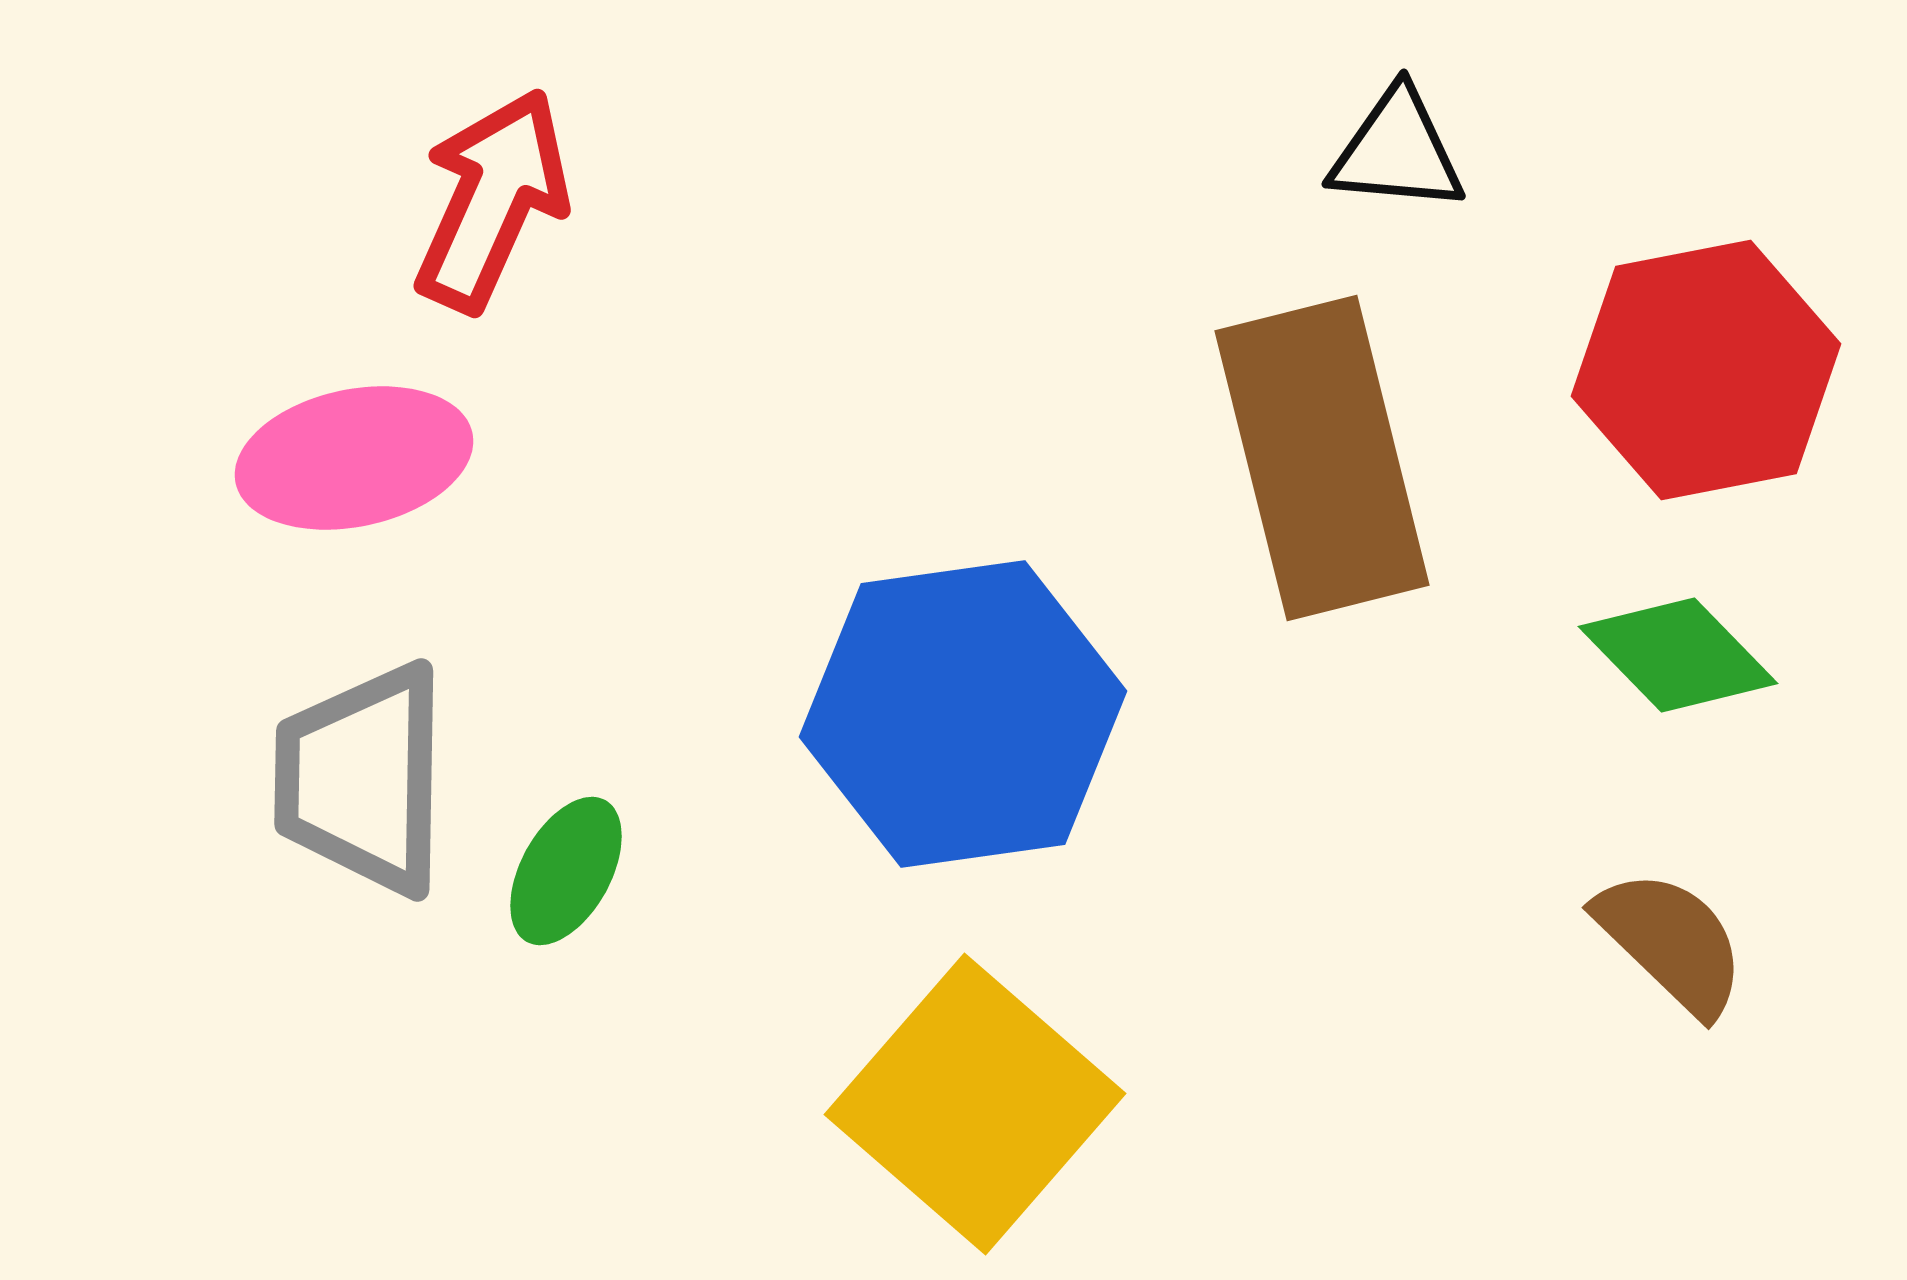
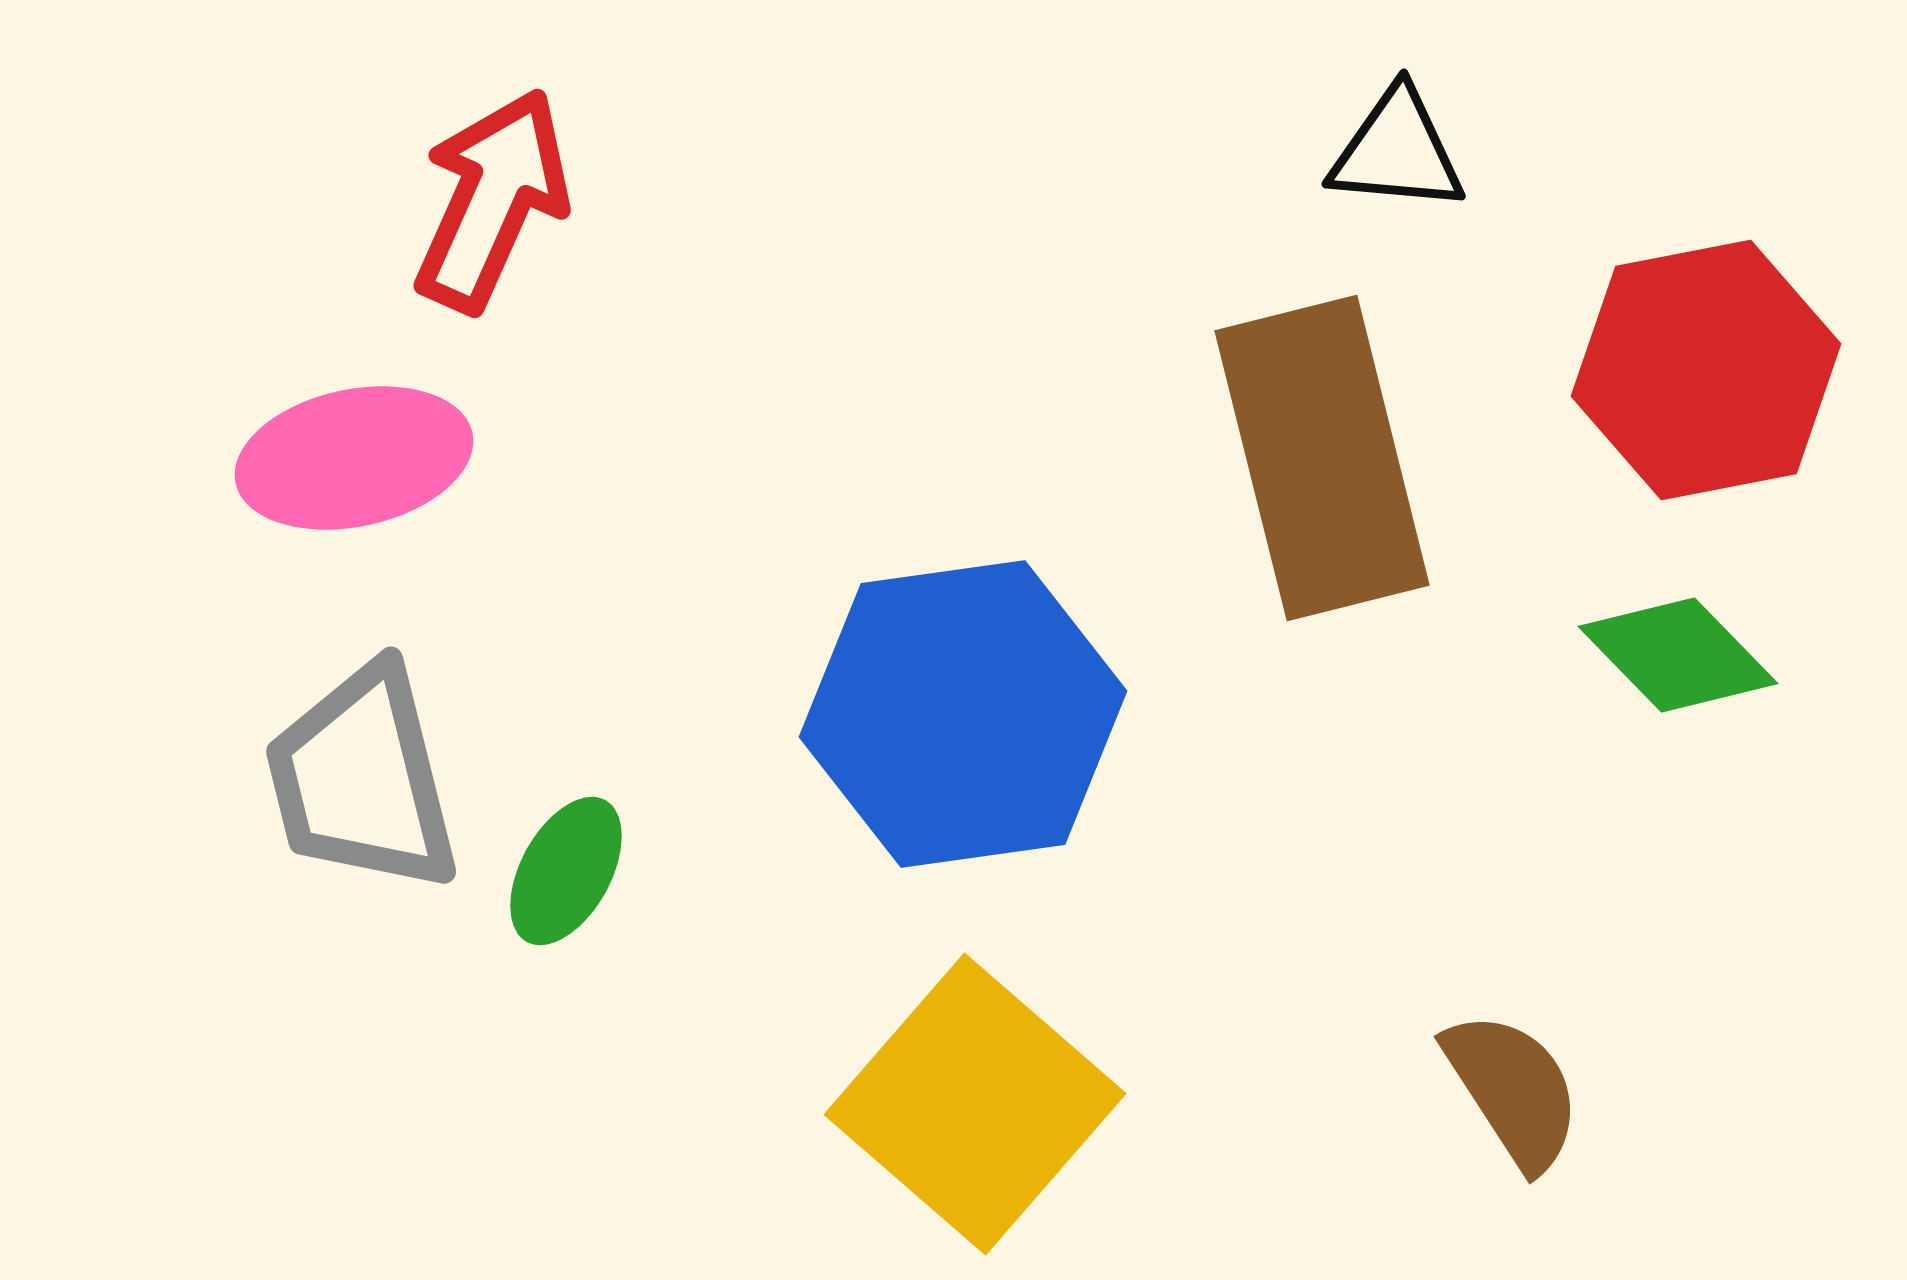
gray trapezoid: rotated 15 degrees counterclockwise
brown semicircle: moved 158 px left, 148 px down; rotated 13 degrees clockwise
